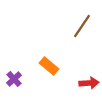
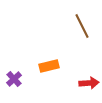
brown line: rotated 60 degrees counterclockwise
orange rectangle: rotated 54 degrees counterclockwise
